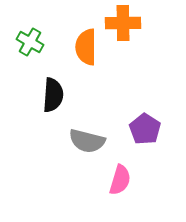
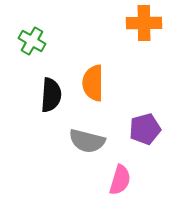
orange cross: moved 21 px right
green cross: moved 2 px right, 1 px up
orange semicircle: moved 7 px right, 36 px down
black semicircle: moved 2 px left
purple pentagon: rotated 24 degrees clockwise
